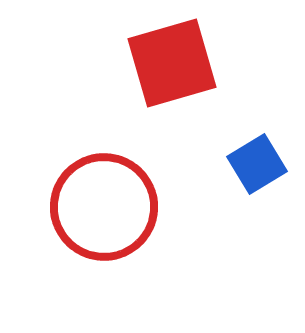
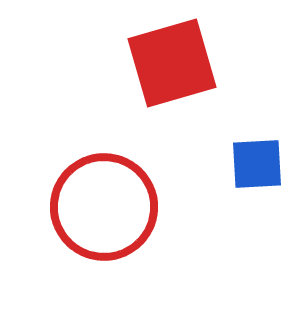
blue square: rotated 28 degrees clockwise
